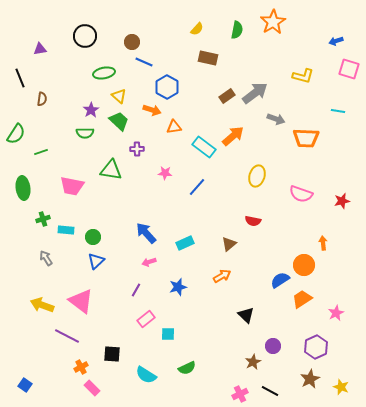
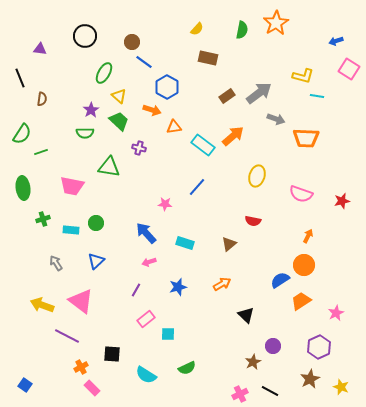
orange star at (273, 22): moved 3 px right, 1 px down
green semicircle at (237, 30): moved 5 px right
purple triangle at (40, 49): rotated 16 degrees clockwise
blue line at (144, 62): rotated 12 degrees clockwise
pink square at (349, 69): rotated 15 degrees clockwise
green ellipse at (104, 73): rotated 50 degrees counterclockwise
gray arrow at (255, 93): moved 4 px right
cyan line at (338, 111): moved 21 px left, 15 px up
green semicircle at (16, 134): moved 6 px right
cyan rectangle at (204, 147): moved 1 px left, 2 px up
purple cross at (137, 149): moved 2 px right, 1 px up; rotated 16 degrees clockwise
green triangle at (111, 170): moved 2 px left, 3 px up
pink star at (165, 173): moved 31 px down
cyan rectangle at (66, 230): moved 5 px right
green circle at (93, 237): moved 3 px right, 14 px up
cyan rectangle at (185, 243): rotated 42 degrees clockwise
orange arrow at (323, 243): moved 15 px left, 7 px up; rotated 32 degrees clockwise
gray arrow at (46, 258): moved 10 px right, 5 px down
orange arrow at (222, 276): moved 8 px down
orange trapezoid at (302, 299): moved 1 px left, 2 px down
purple hexagon at (316, 347): moved 3 px right
